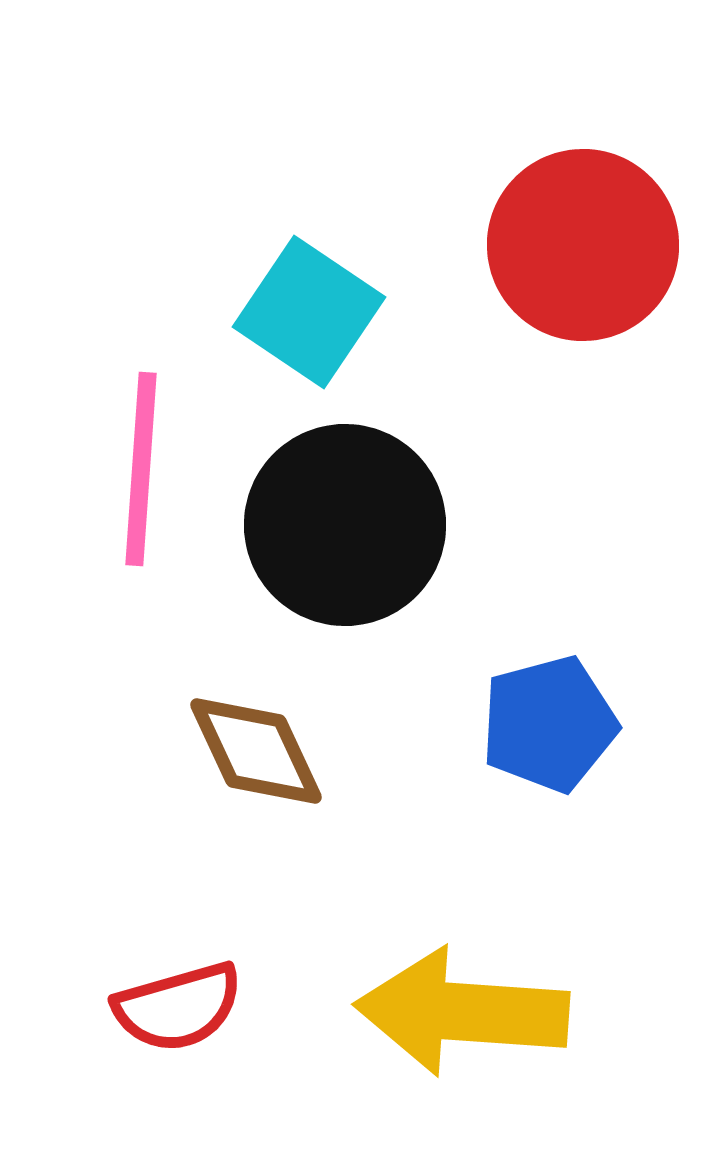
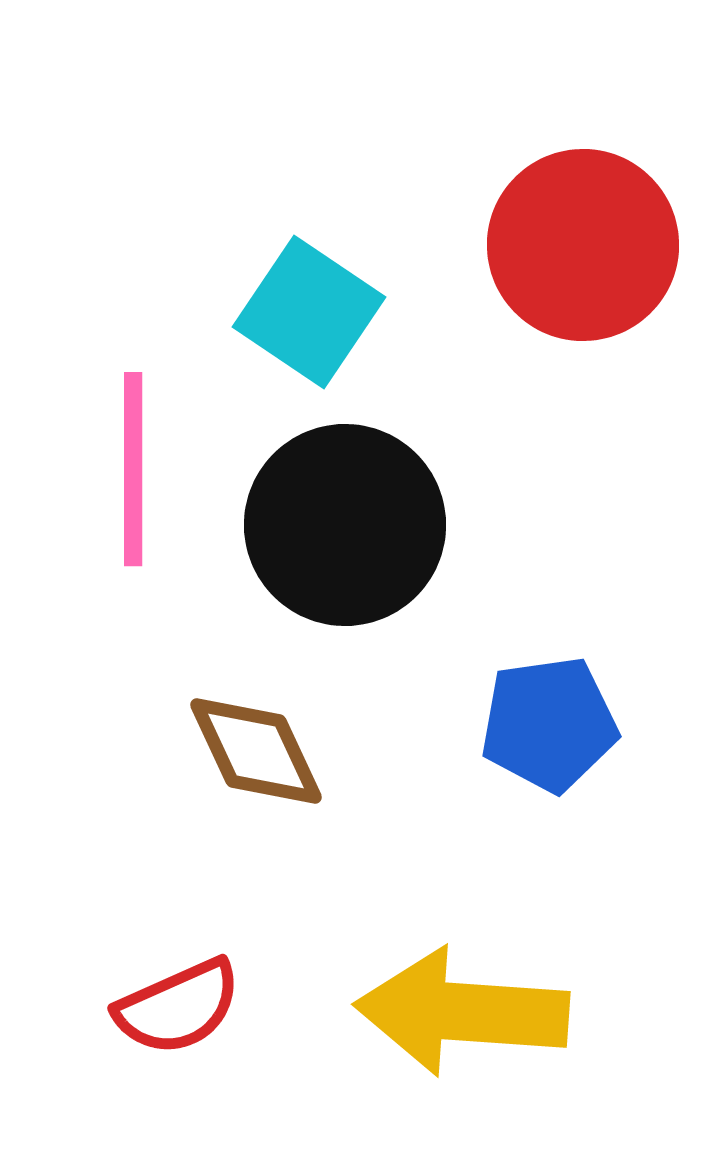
pink line: moved 8 px left; rotated 4 degrees counterclockwise
blue pentagon: rotated 7 degrees clockwise
red semicircle: rotated 8 degrees counterclockwise
